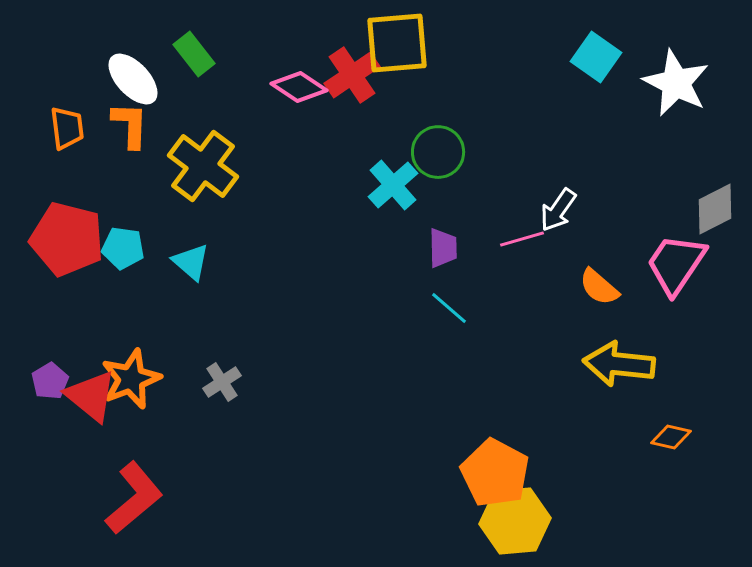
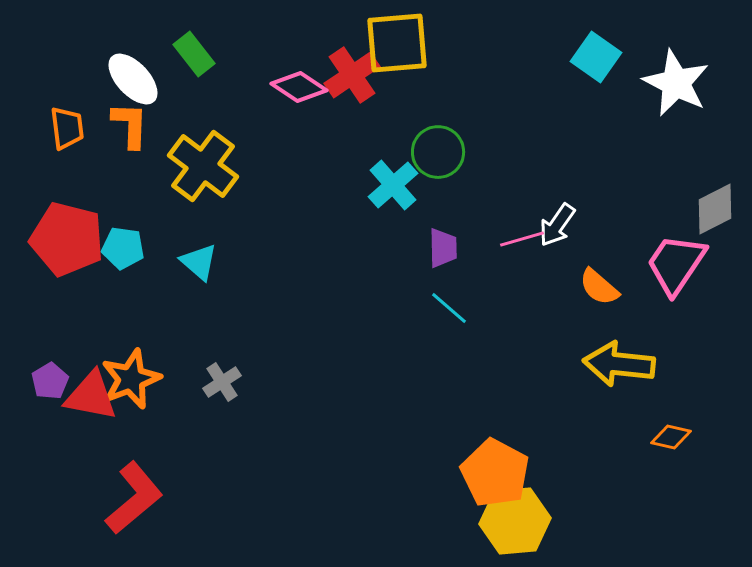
white arrow: moved 1 px left, 15 px down
cyan triangle: moved 8 px right
red triangle: rotated 28 degrees counterclockwise
